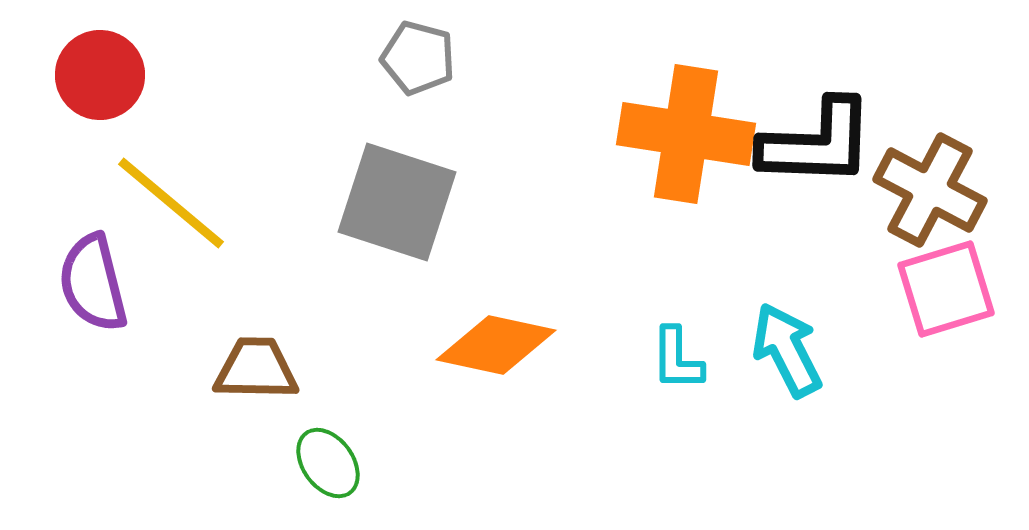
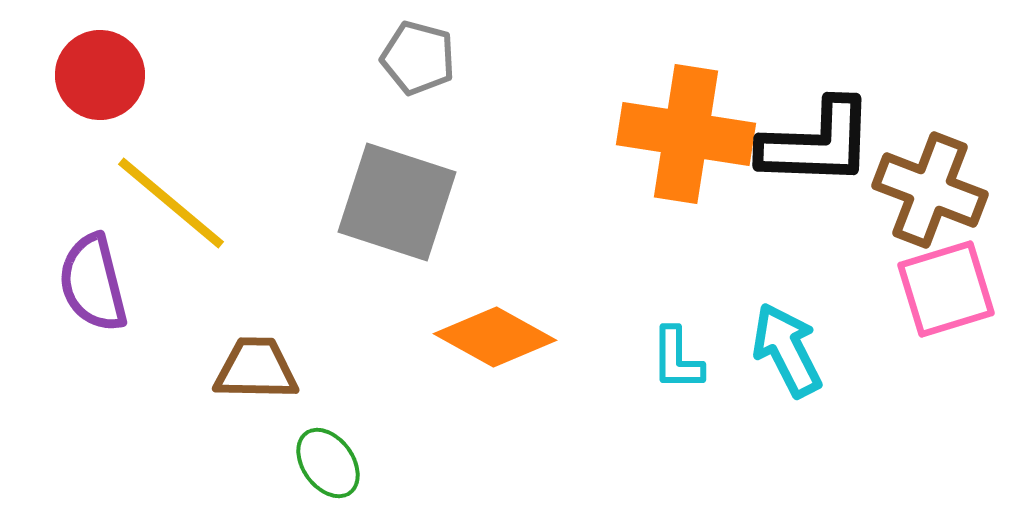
brown cross: rotated 7 degrees counterclockwise
orange diamond: moved 1 px left, 8 px up; rotated 17 degrees clockwise
